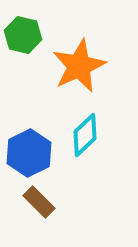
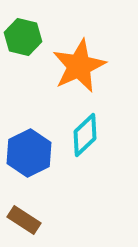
green hexagon: moved 2 px down
brown rectangle: moved 15 px left, 18 px down; rotated 12 degrees counterclockwise
